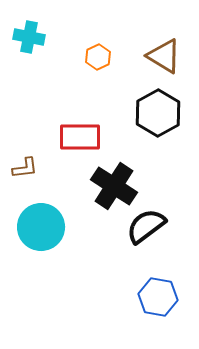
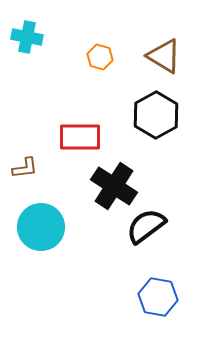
cyan cross: moved 2 px left
orange hexagon: moved 2 px right; rotated 20 degrees counterclockwise
black hexagon: moved 2 px left, 2 px down
